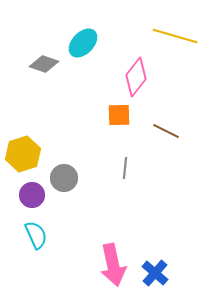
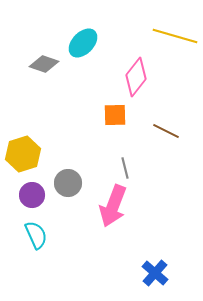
orange square: moved 4 px left
gray line: rotated 20 degrees counterclockwise
gray circle: moved 4 px right, 5 px down
pink arrow: moved 59 px up; rotated 33 degrees clockwise
